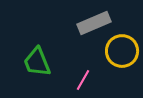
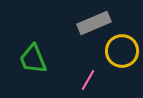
green trapezoid: moved 4 px left, 3 px up
pink line: moved 5 px right
